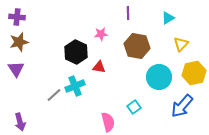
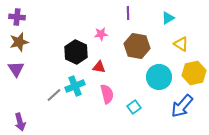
yellow triangle: rotated 42 degrees counterclockwise
pink semicircle: moved 1 px left, 28 px up
